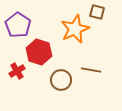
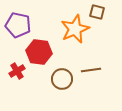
purple pentagon: rotated 20 degrees counterclockwise
red hexagon: rotated 10 degrees counterclockwise
brown line: rotated 18 degrees counterclockwise
brown circle: moved 1 px right, 1 px up
